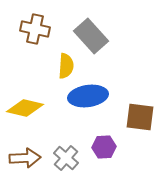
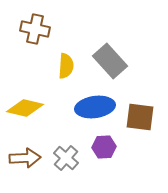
gray rectangle: moved 19 px right, 25 px down
blue ellipse: moved 7 px right, 11 px down
